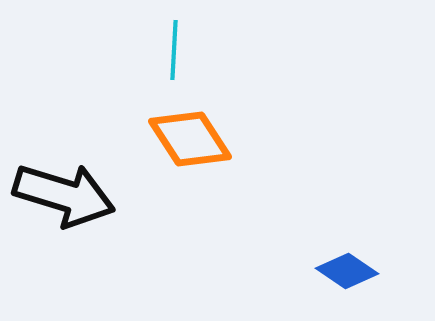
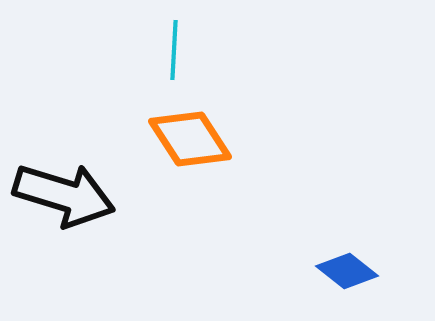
blue diamond: rotated 4 degrees clockwise
